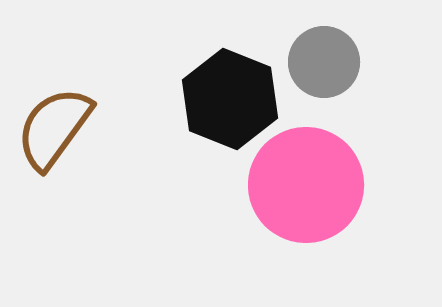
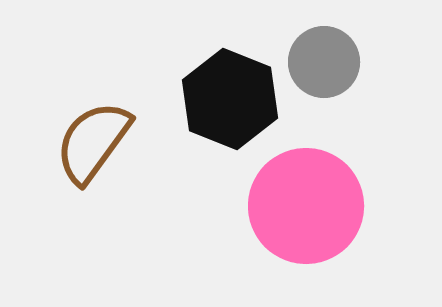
brown semicircle: moved 39 px right, 14 px down
pink circle: moved 21 px down
